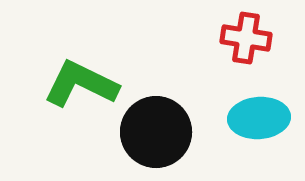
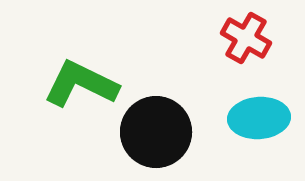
red cross: rotated 21 degrees clockwise
